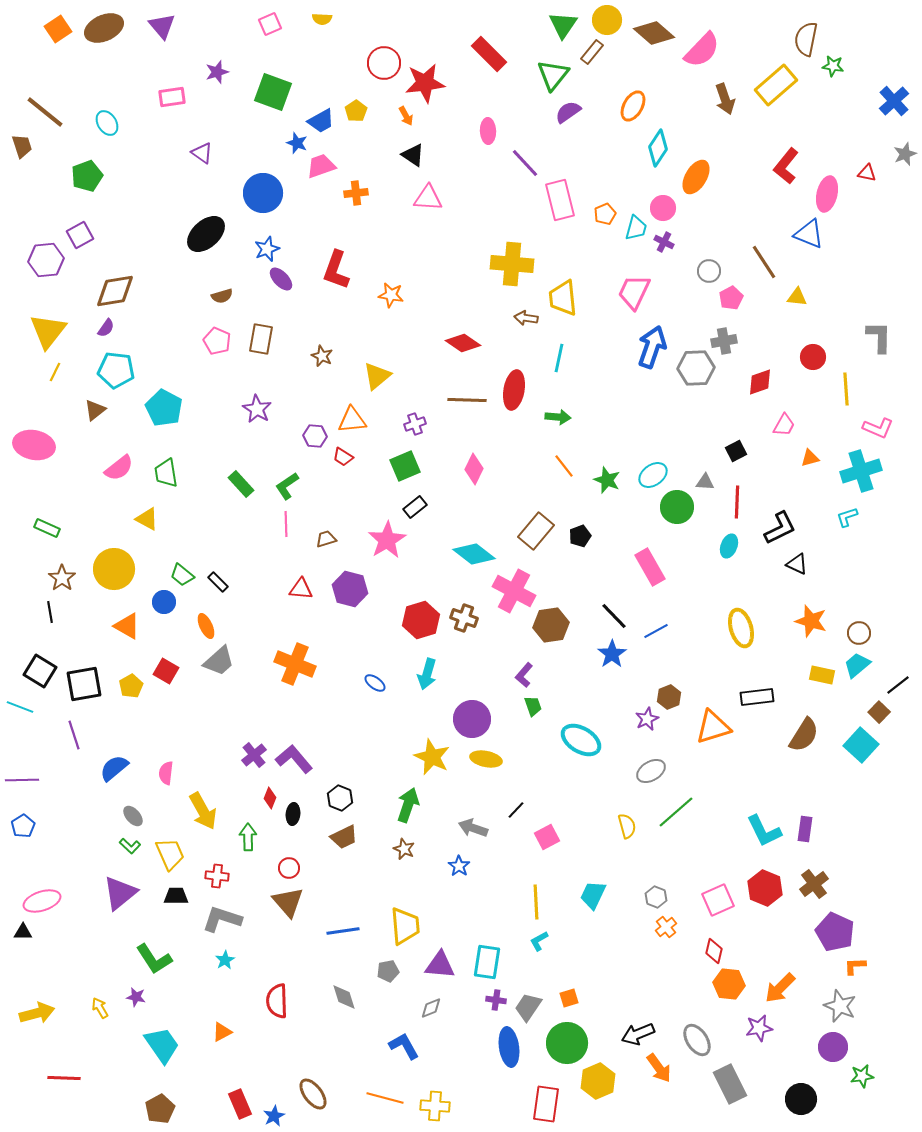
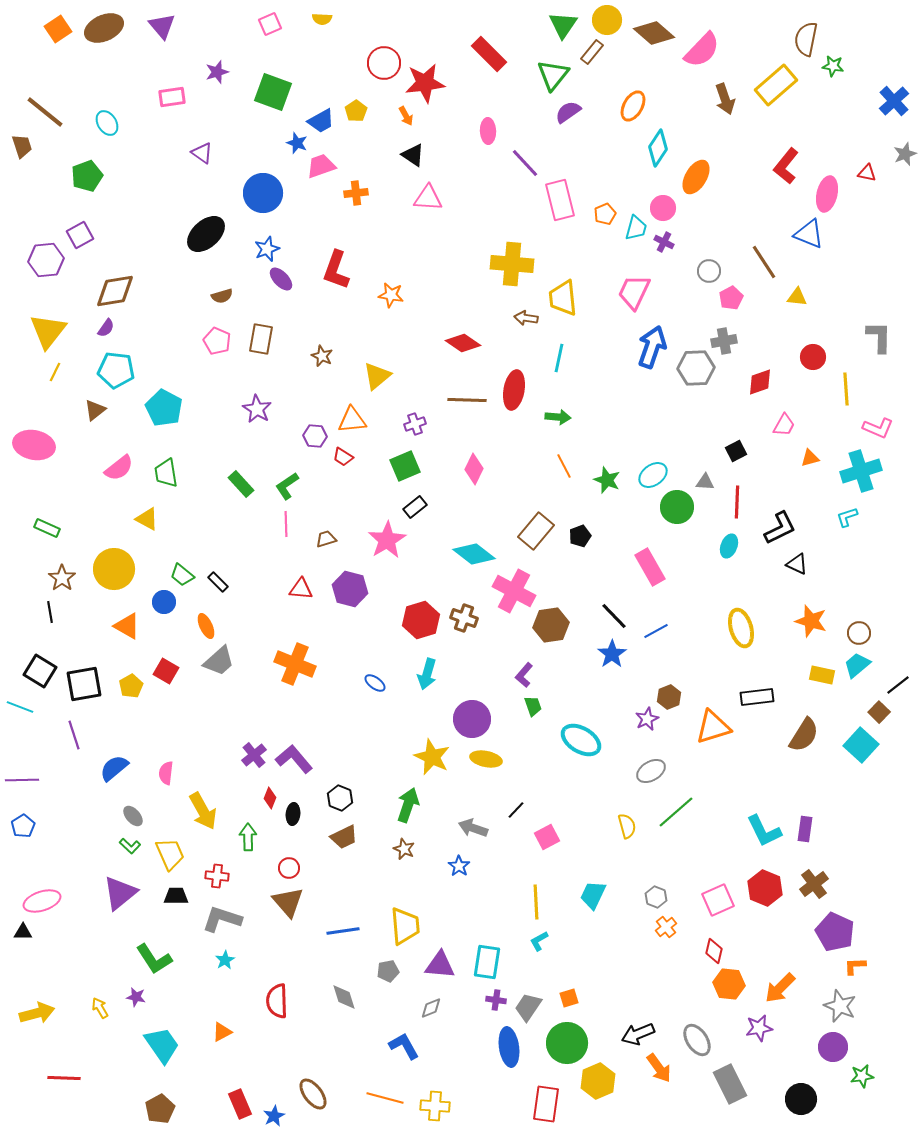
orange line at (564, 466): rotated 10 degrees clockwise
